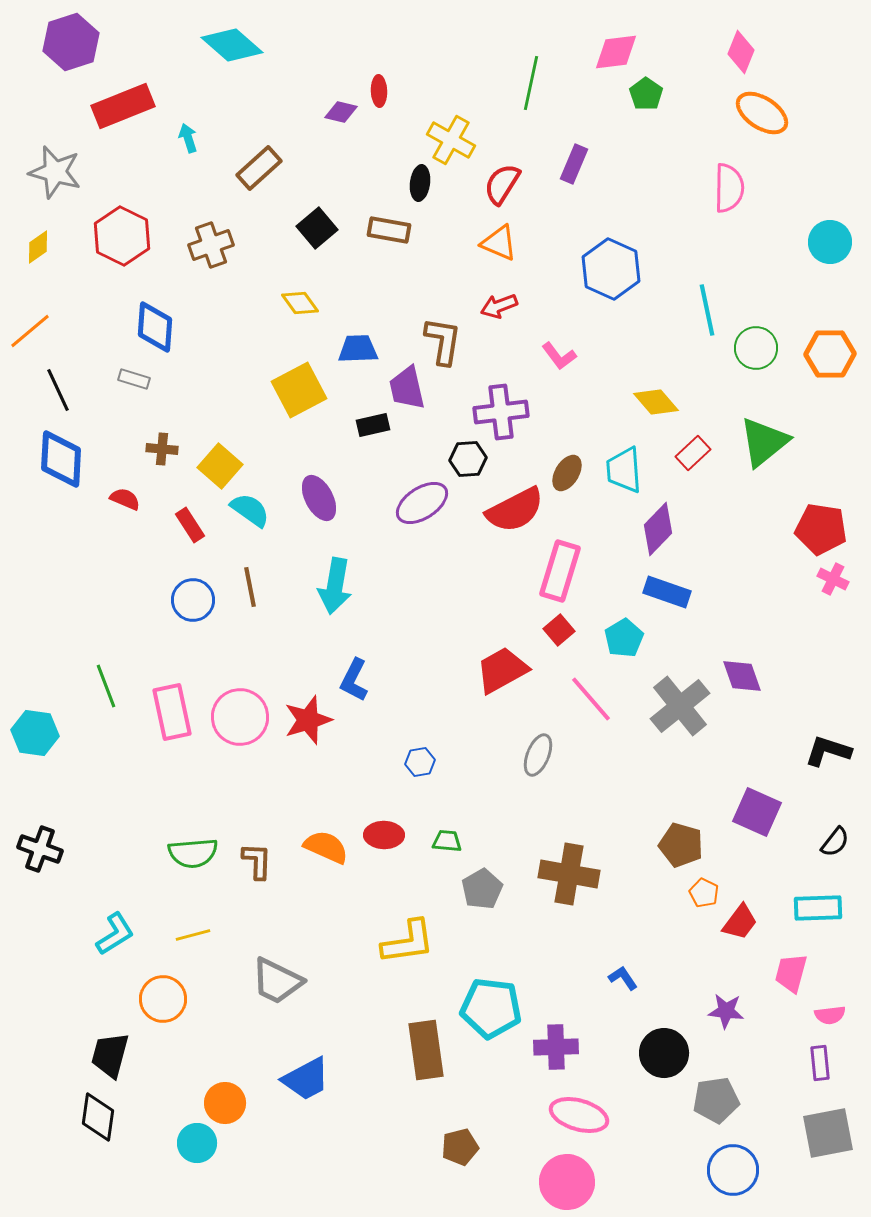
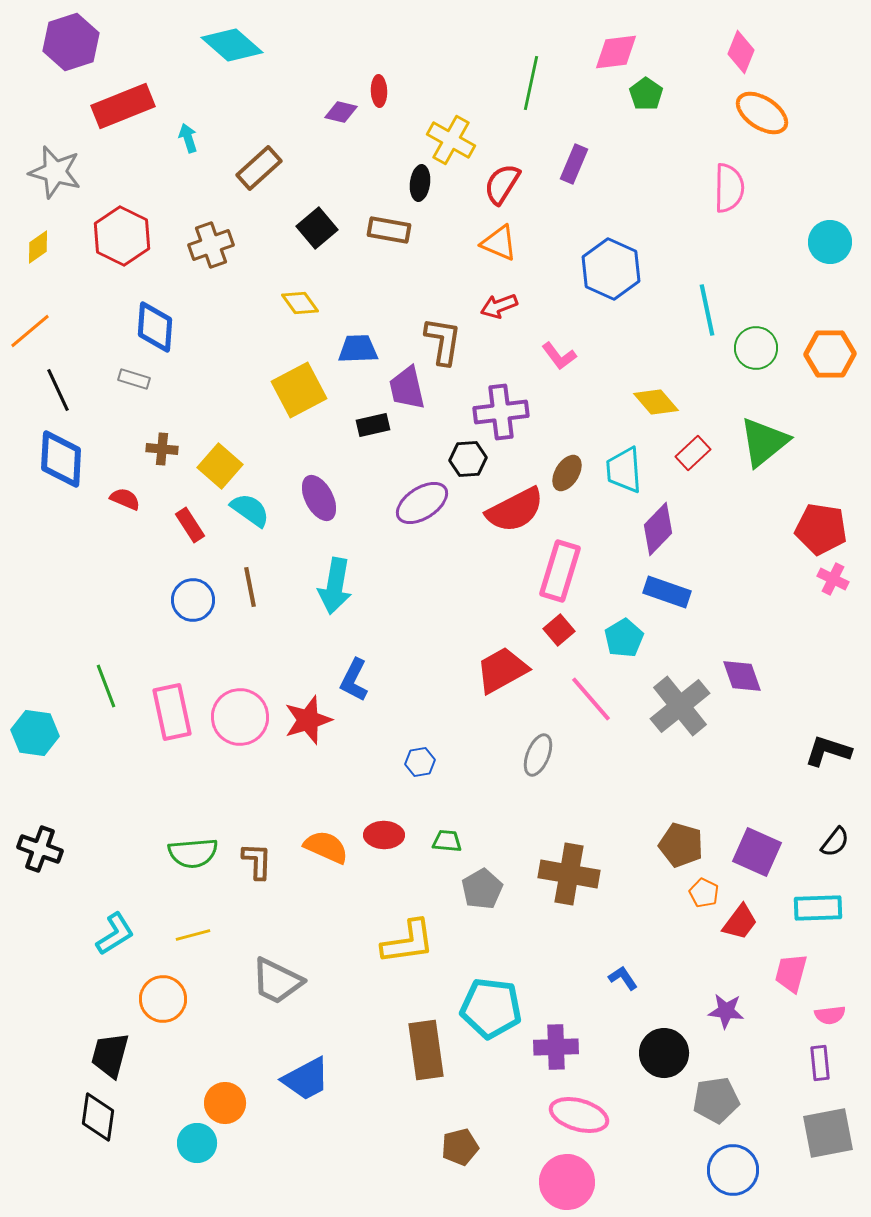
purple square at (757, 812): moved 40 px down
